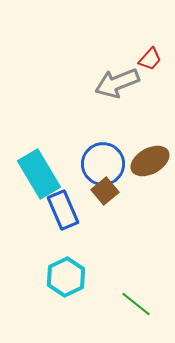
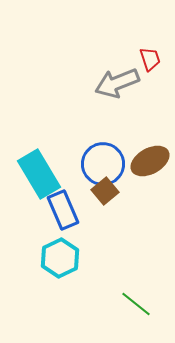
red trapezoid: rotated 60 degrees counterclockwise
cyan hexagon: moved 6 px left, 19 px up
